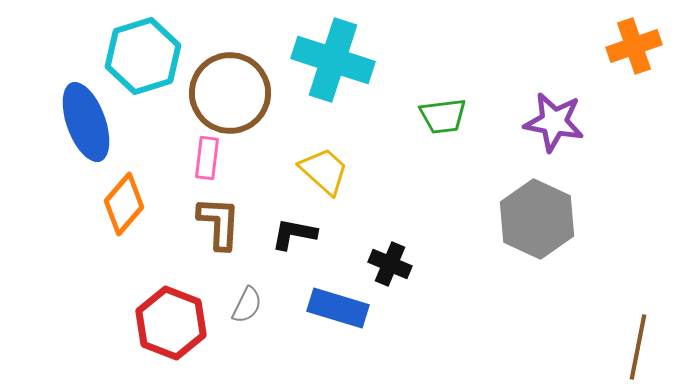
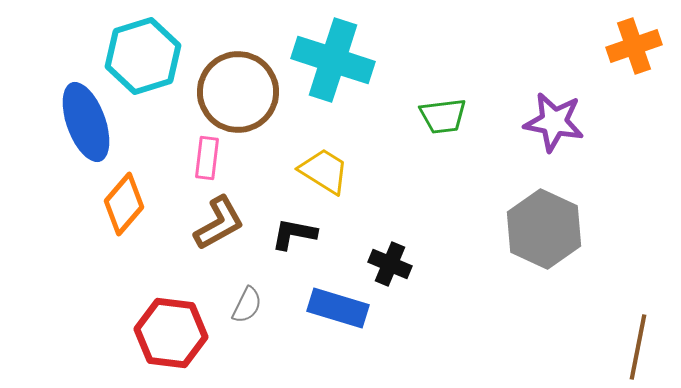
brown circle: moved 8 px right, 1 px up
yellow trapezoid: rotated 10 degrees counterclockwise
gray hexagon: moved 7 px right, 10 px down
brown L-shape: rotated 58 degrees clockwise
red hexagon: moved 10 px down; rotated 14 degrees counterclockwise
